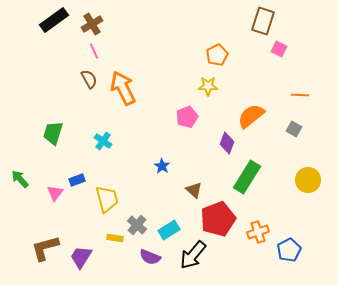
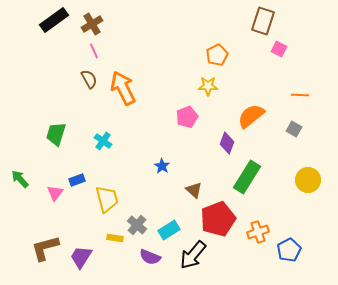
green trapezoid: moved 3 px right, 1 px down
